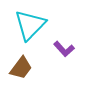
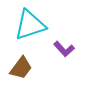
cyan triangle: rotated 28 degrees clockwise
